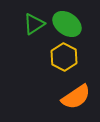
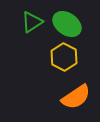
green triangle: moved 2 px left, 2 px up
